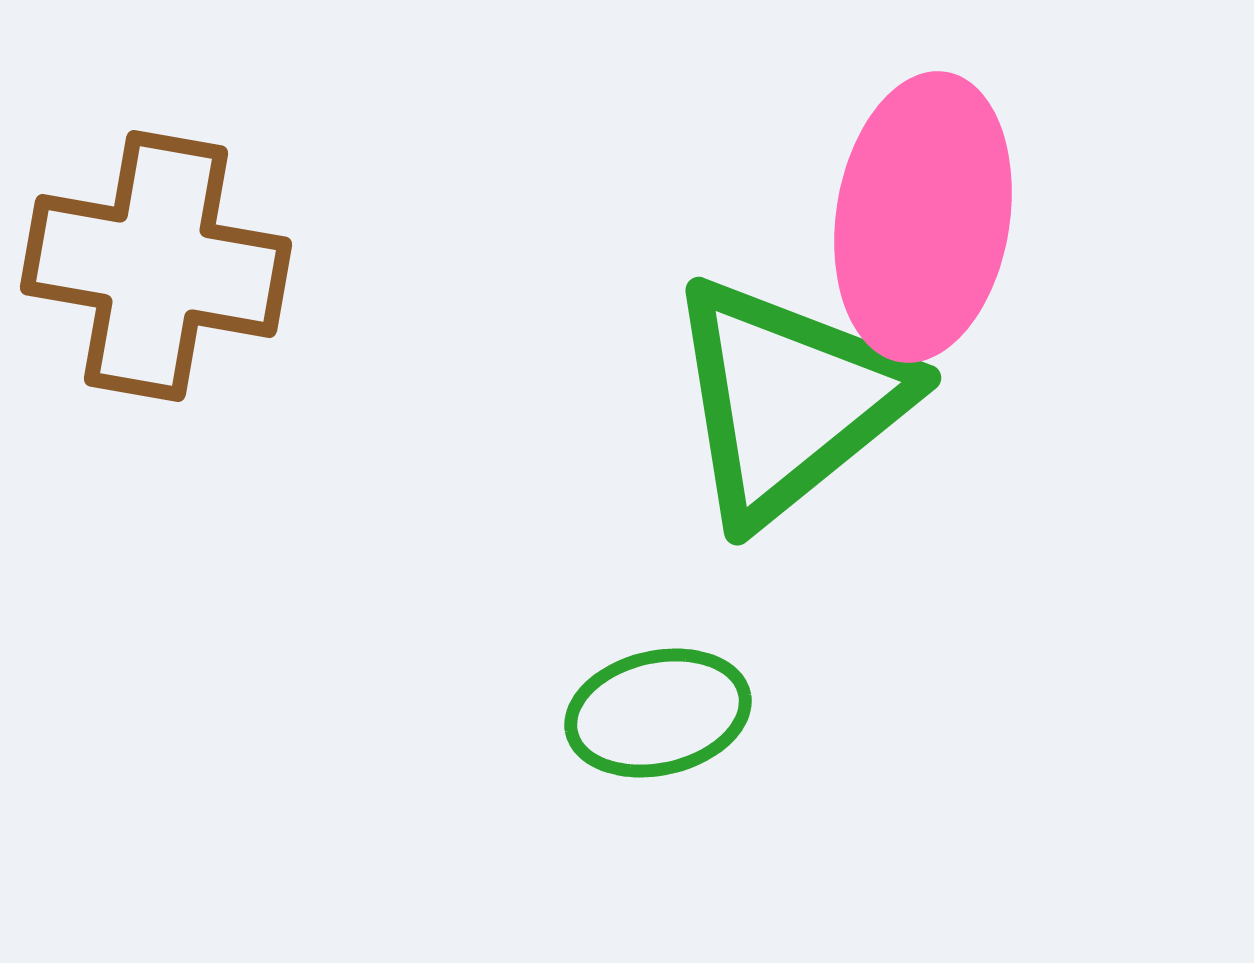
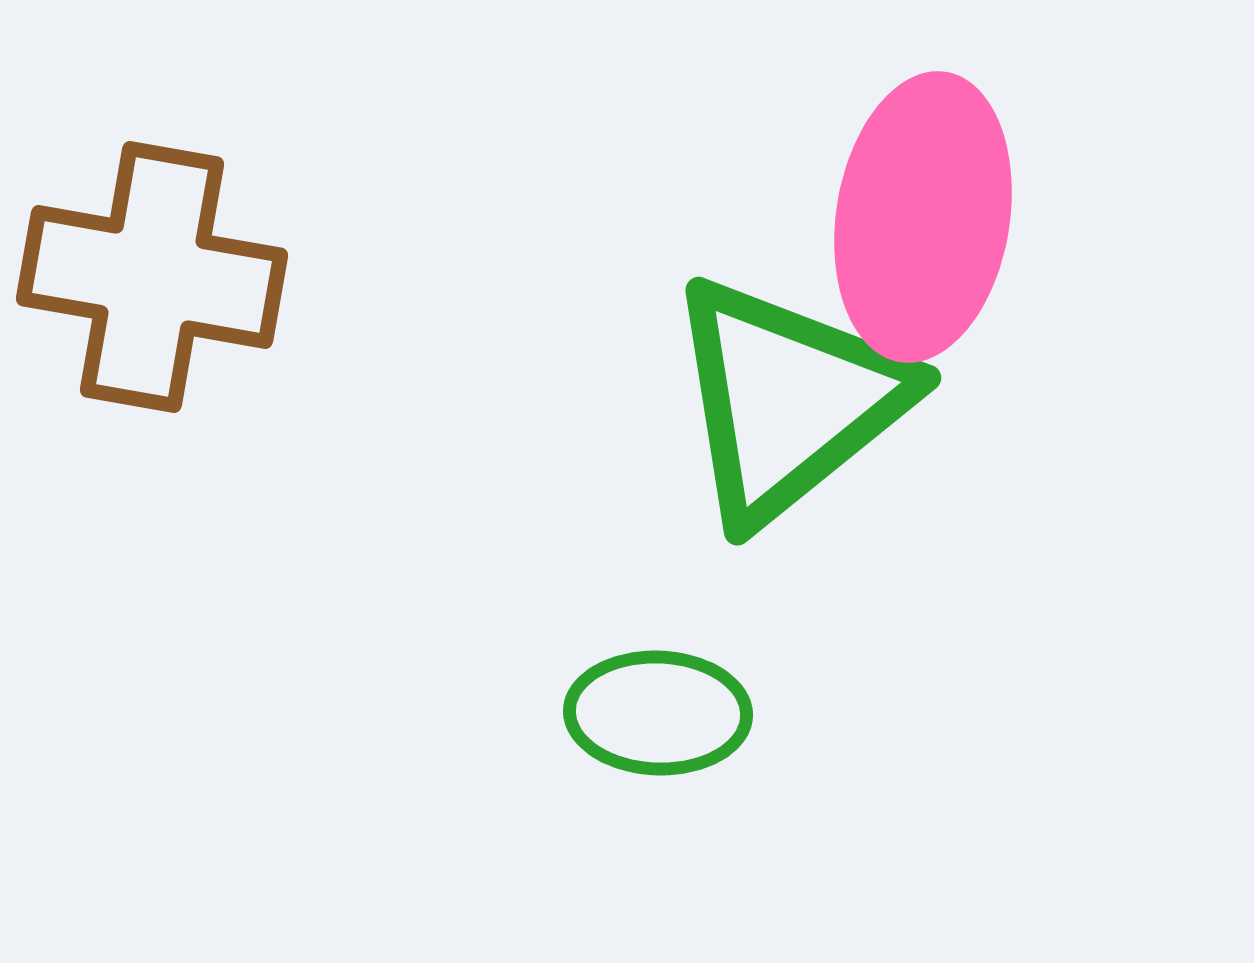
brown cross: moved 4 px left, 11 px down
green ellipse: rotated 15 degrees clockwise
